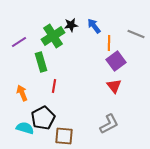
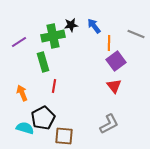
green cross: rotated 20 degrees clockwise
green rectangle: moved 2 px right
